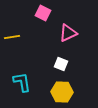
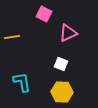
pink square: moved 1 px right, 1 px down
